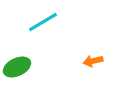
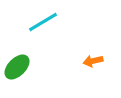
green ellipse: rotated 20 degrees counterclockwise
